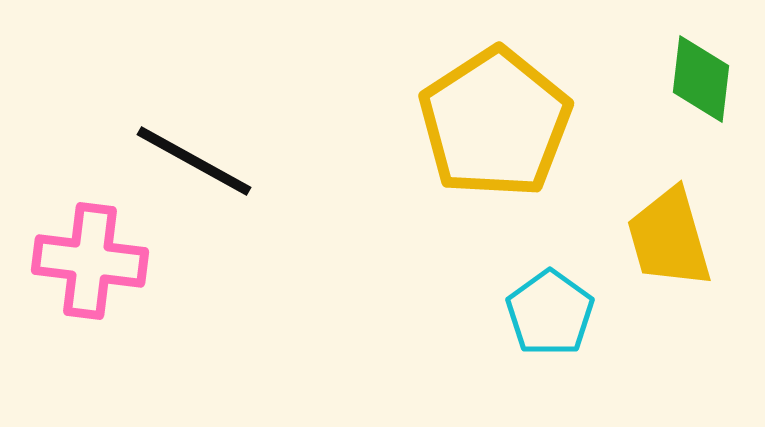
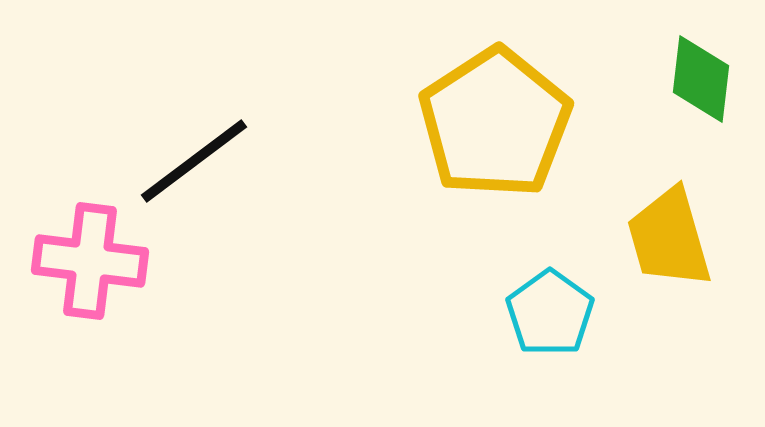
black line: rotated 66 degrees counterclockwise
